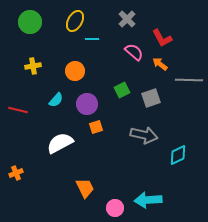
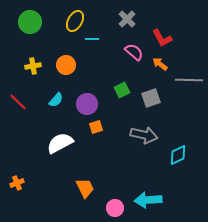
orange circle: moved 9 px left, 6 px up
red line: moved 8 px up; rotated 30 degrees clockwise
orange cross: moved 1 px right, 10 px down
